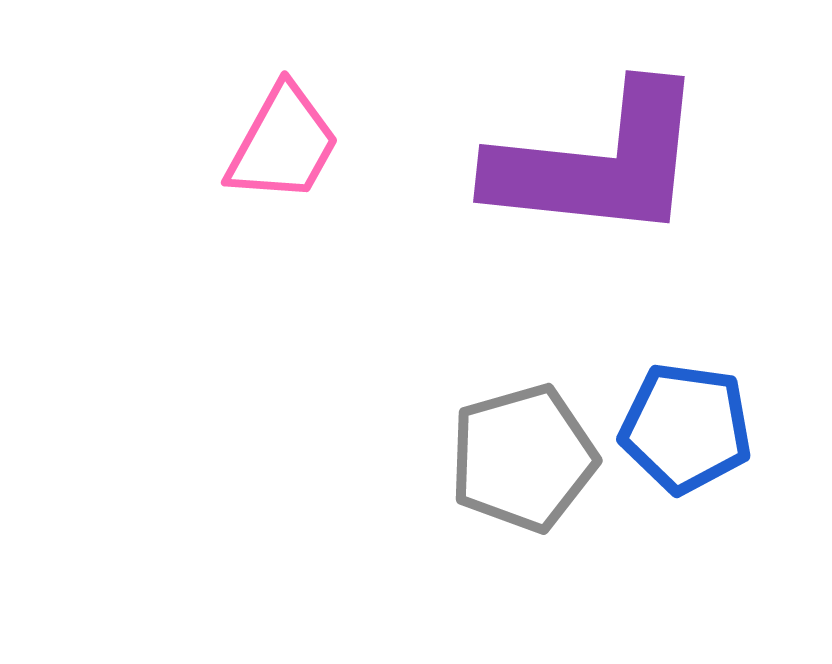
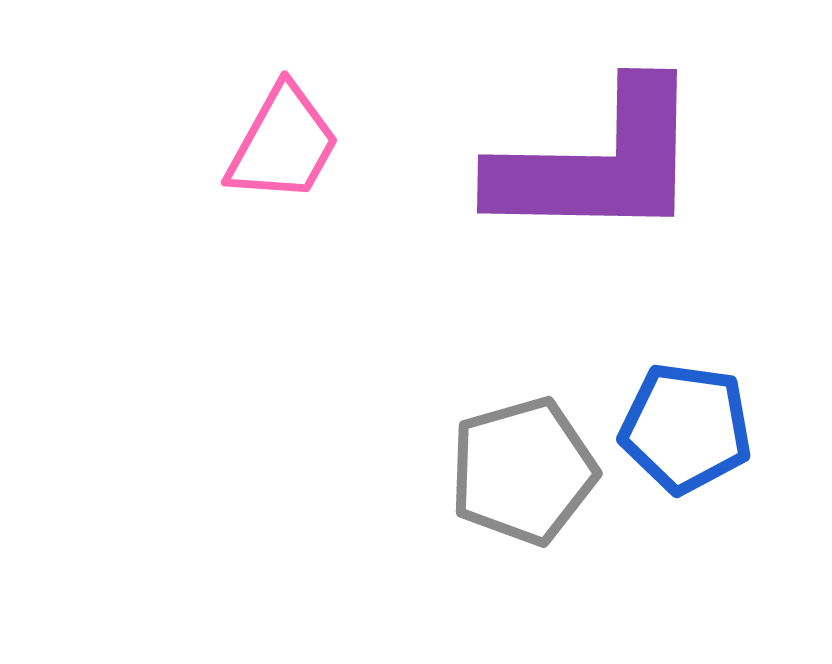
purple L-shape: rotated 5 degrees counterclockwise
gray pentagon: moved 13 px down
